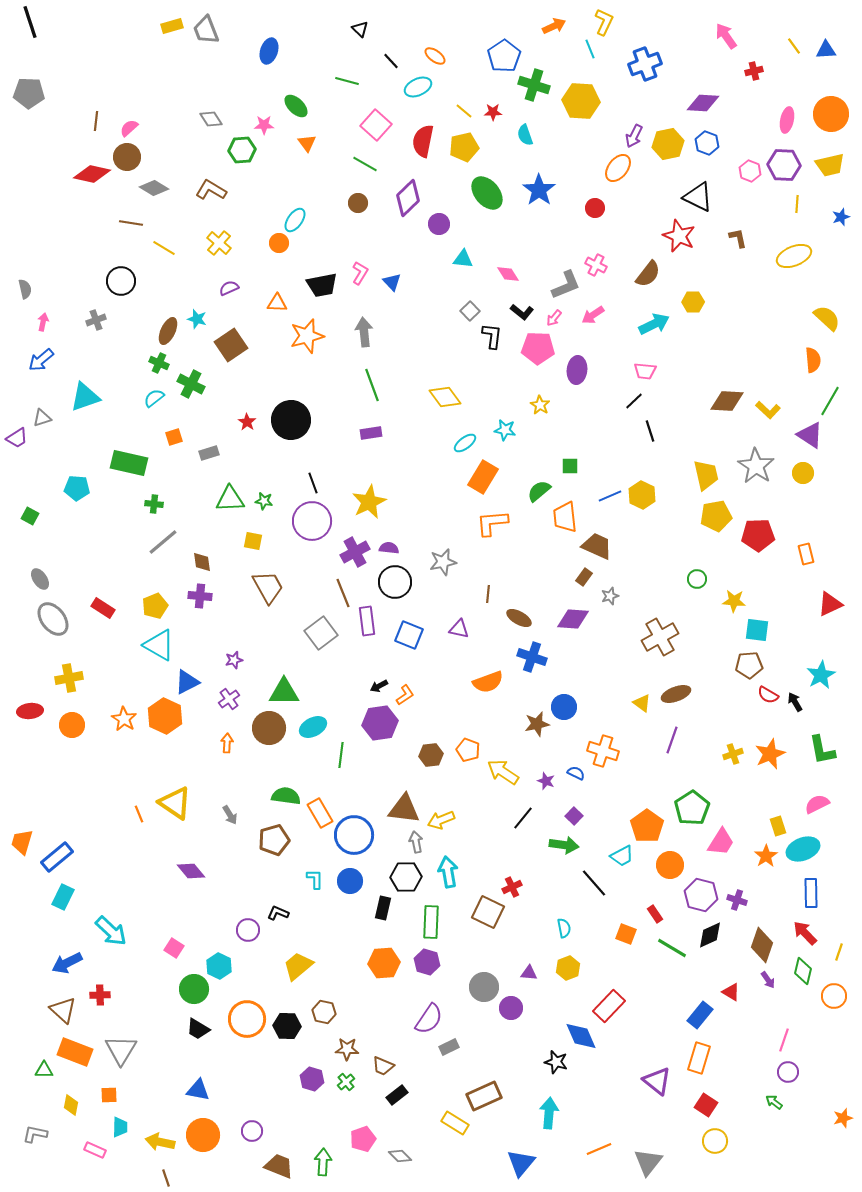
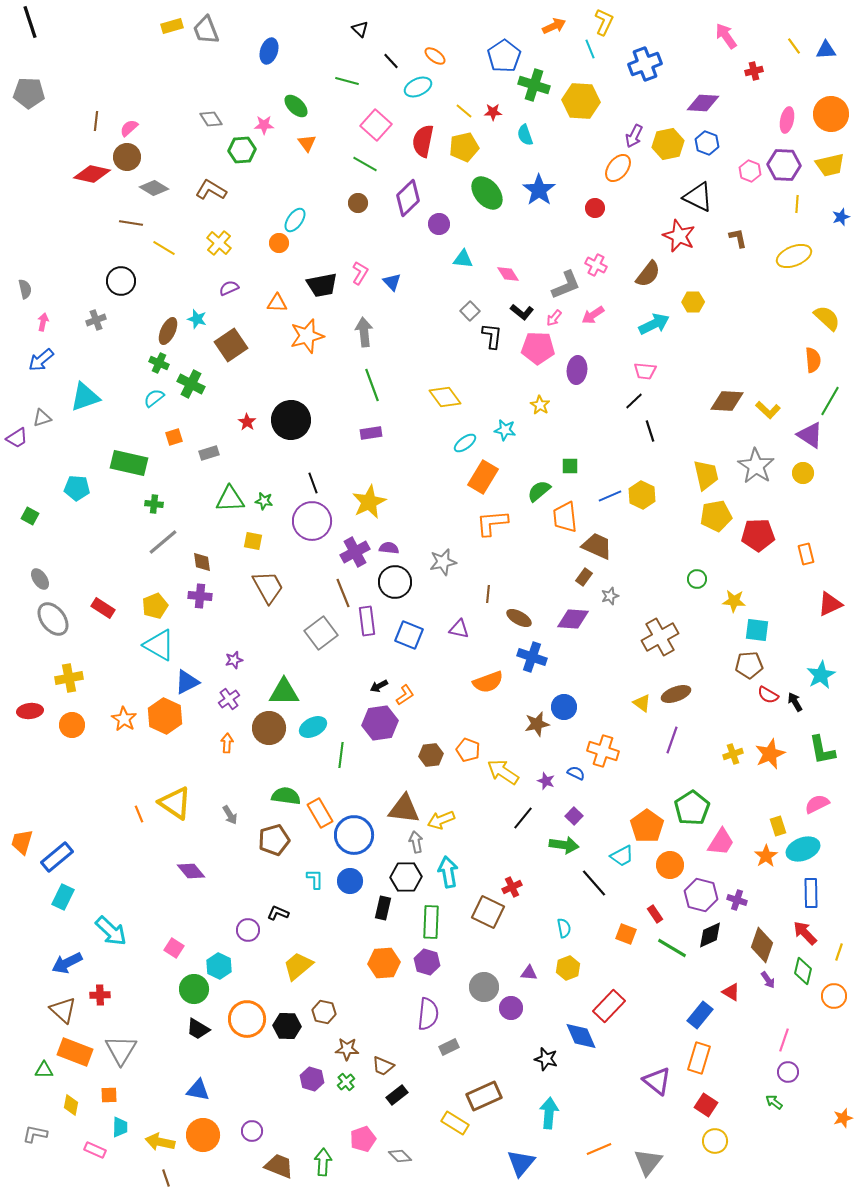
purple semicircle at (429, 1019): moved 1 px left, 5 px up; rotated 28 degrees counterclockwise
black star at (556, 1062): moved 10 px left, 3 px up
